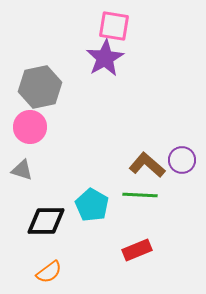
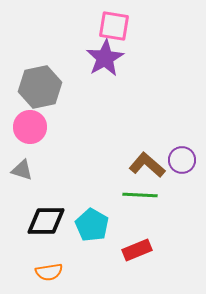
cyan pentagon: moved 20 px down
orange semicircle: rotated 28 degrees clockwise
